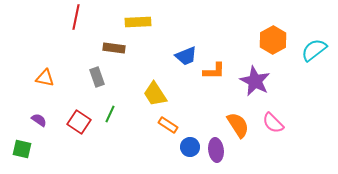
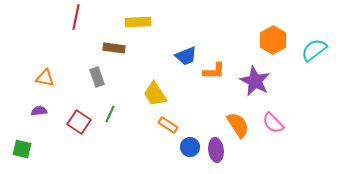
purple semicircle: moved 9 px up; rotated 42 degrees counterclockwise
